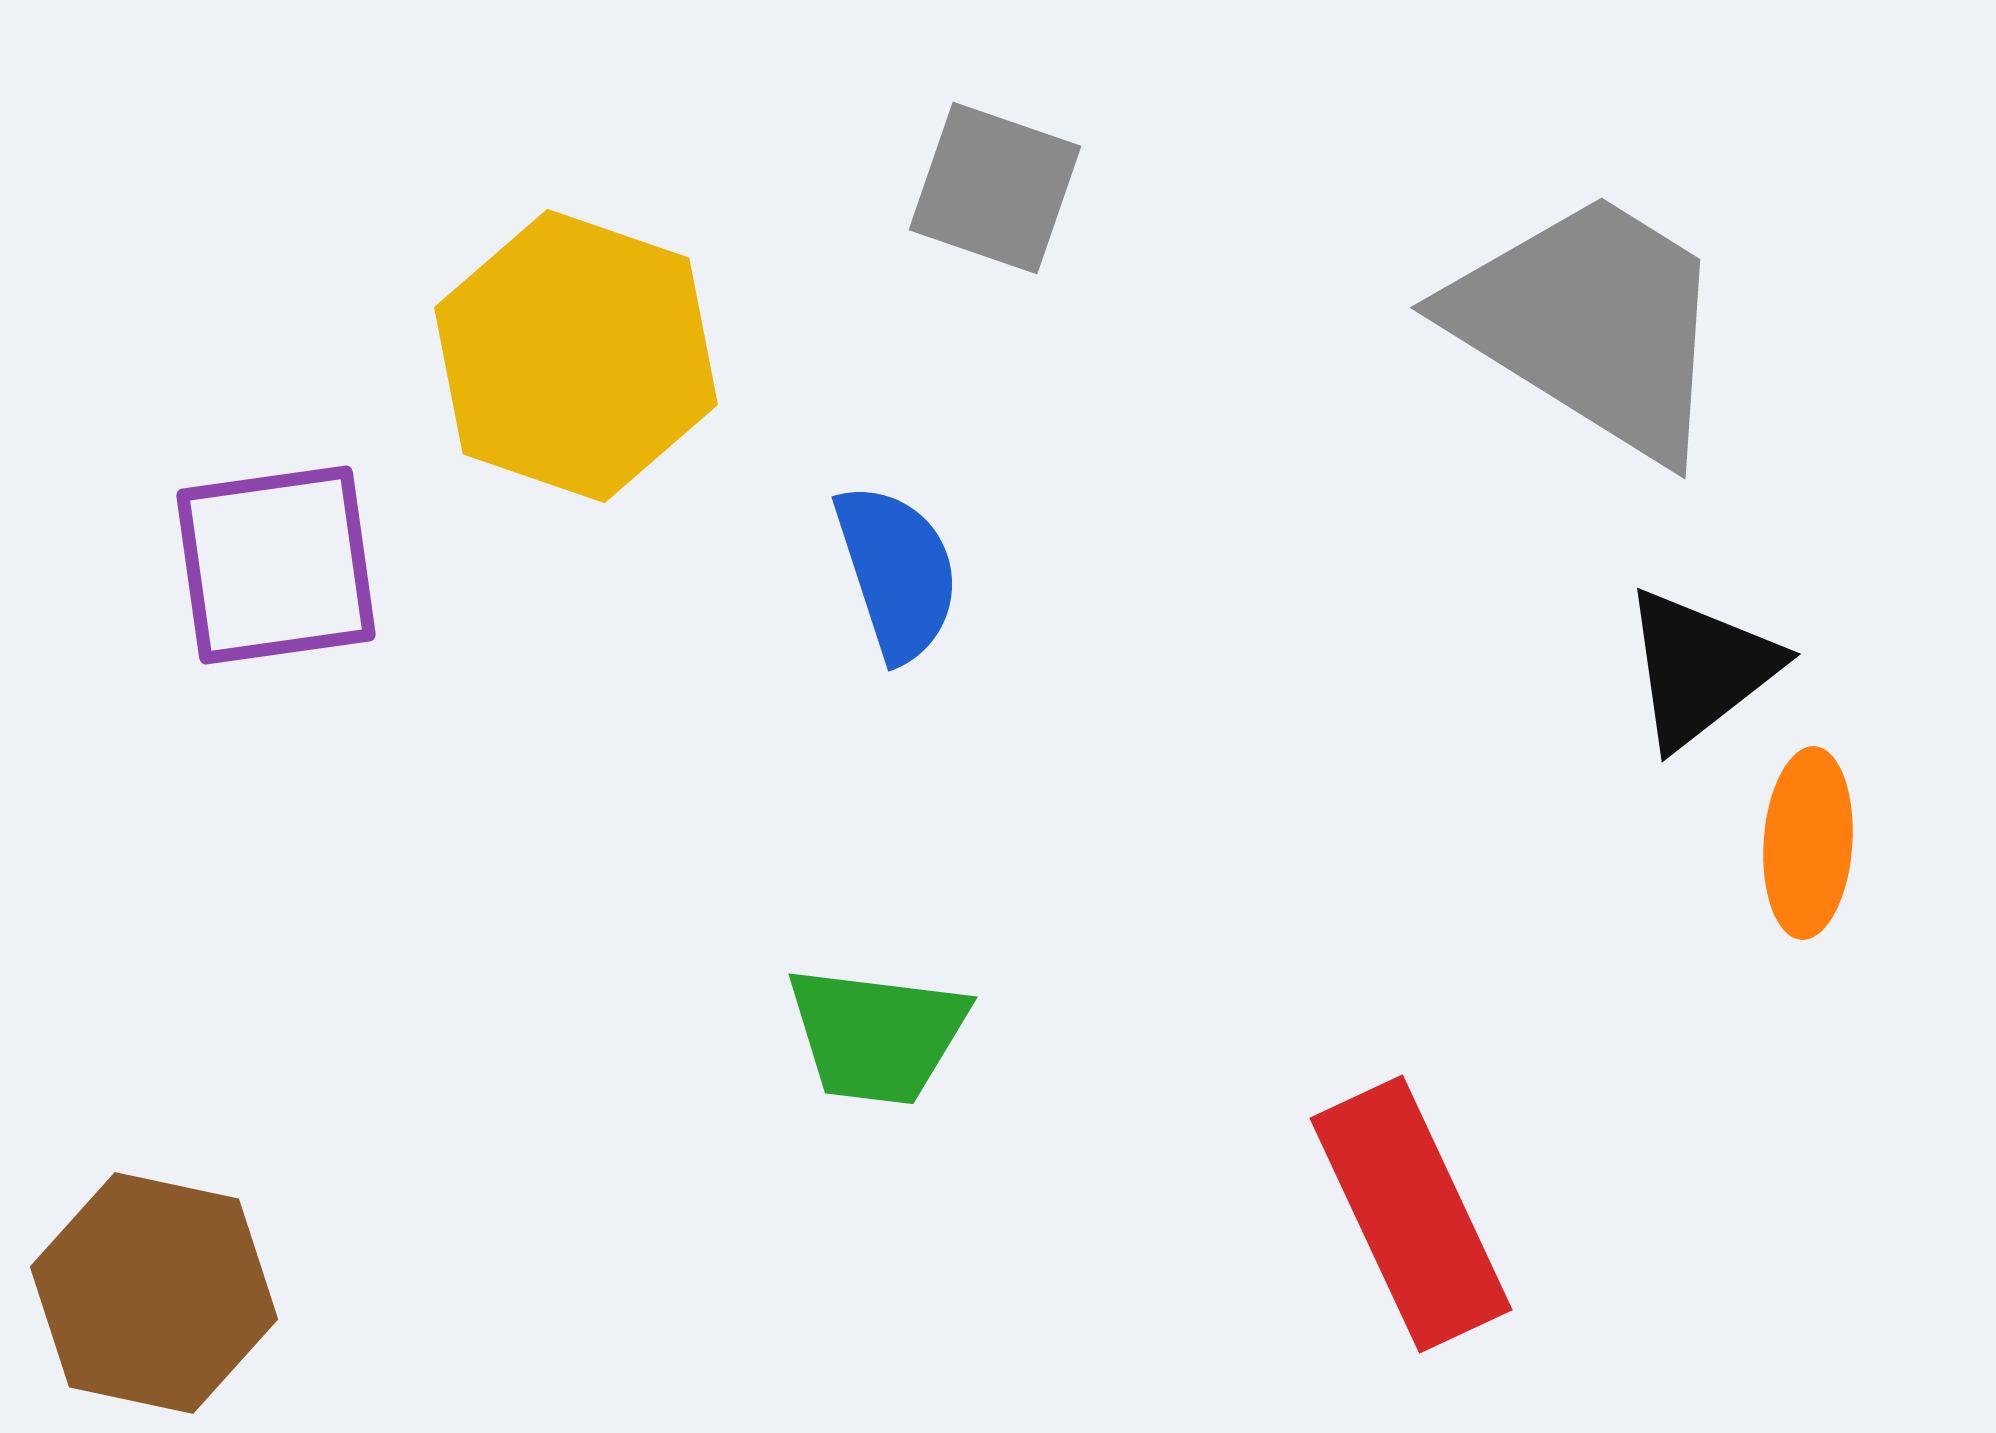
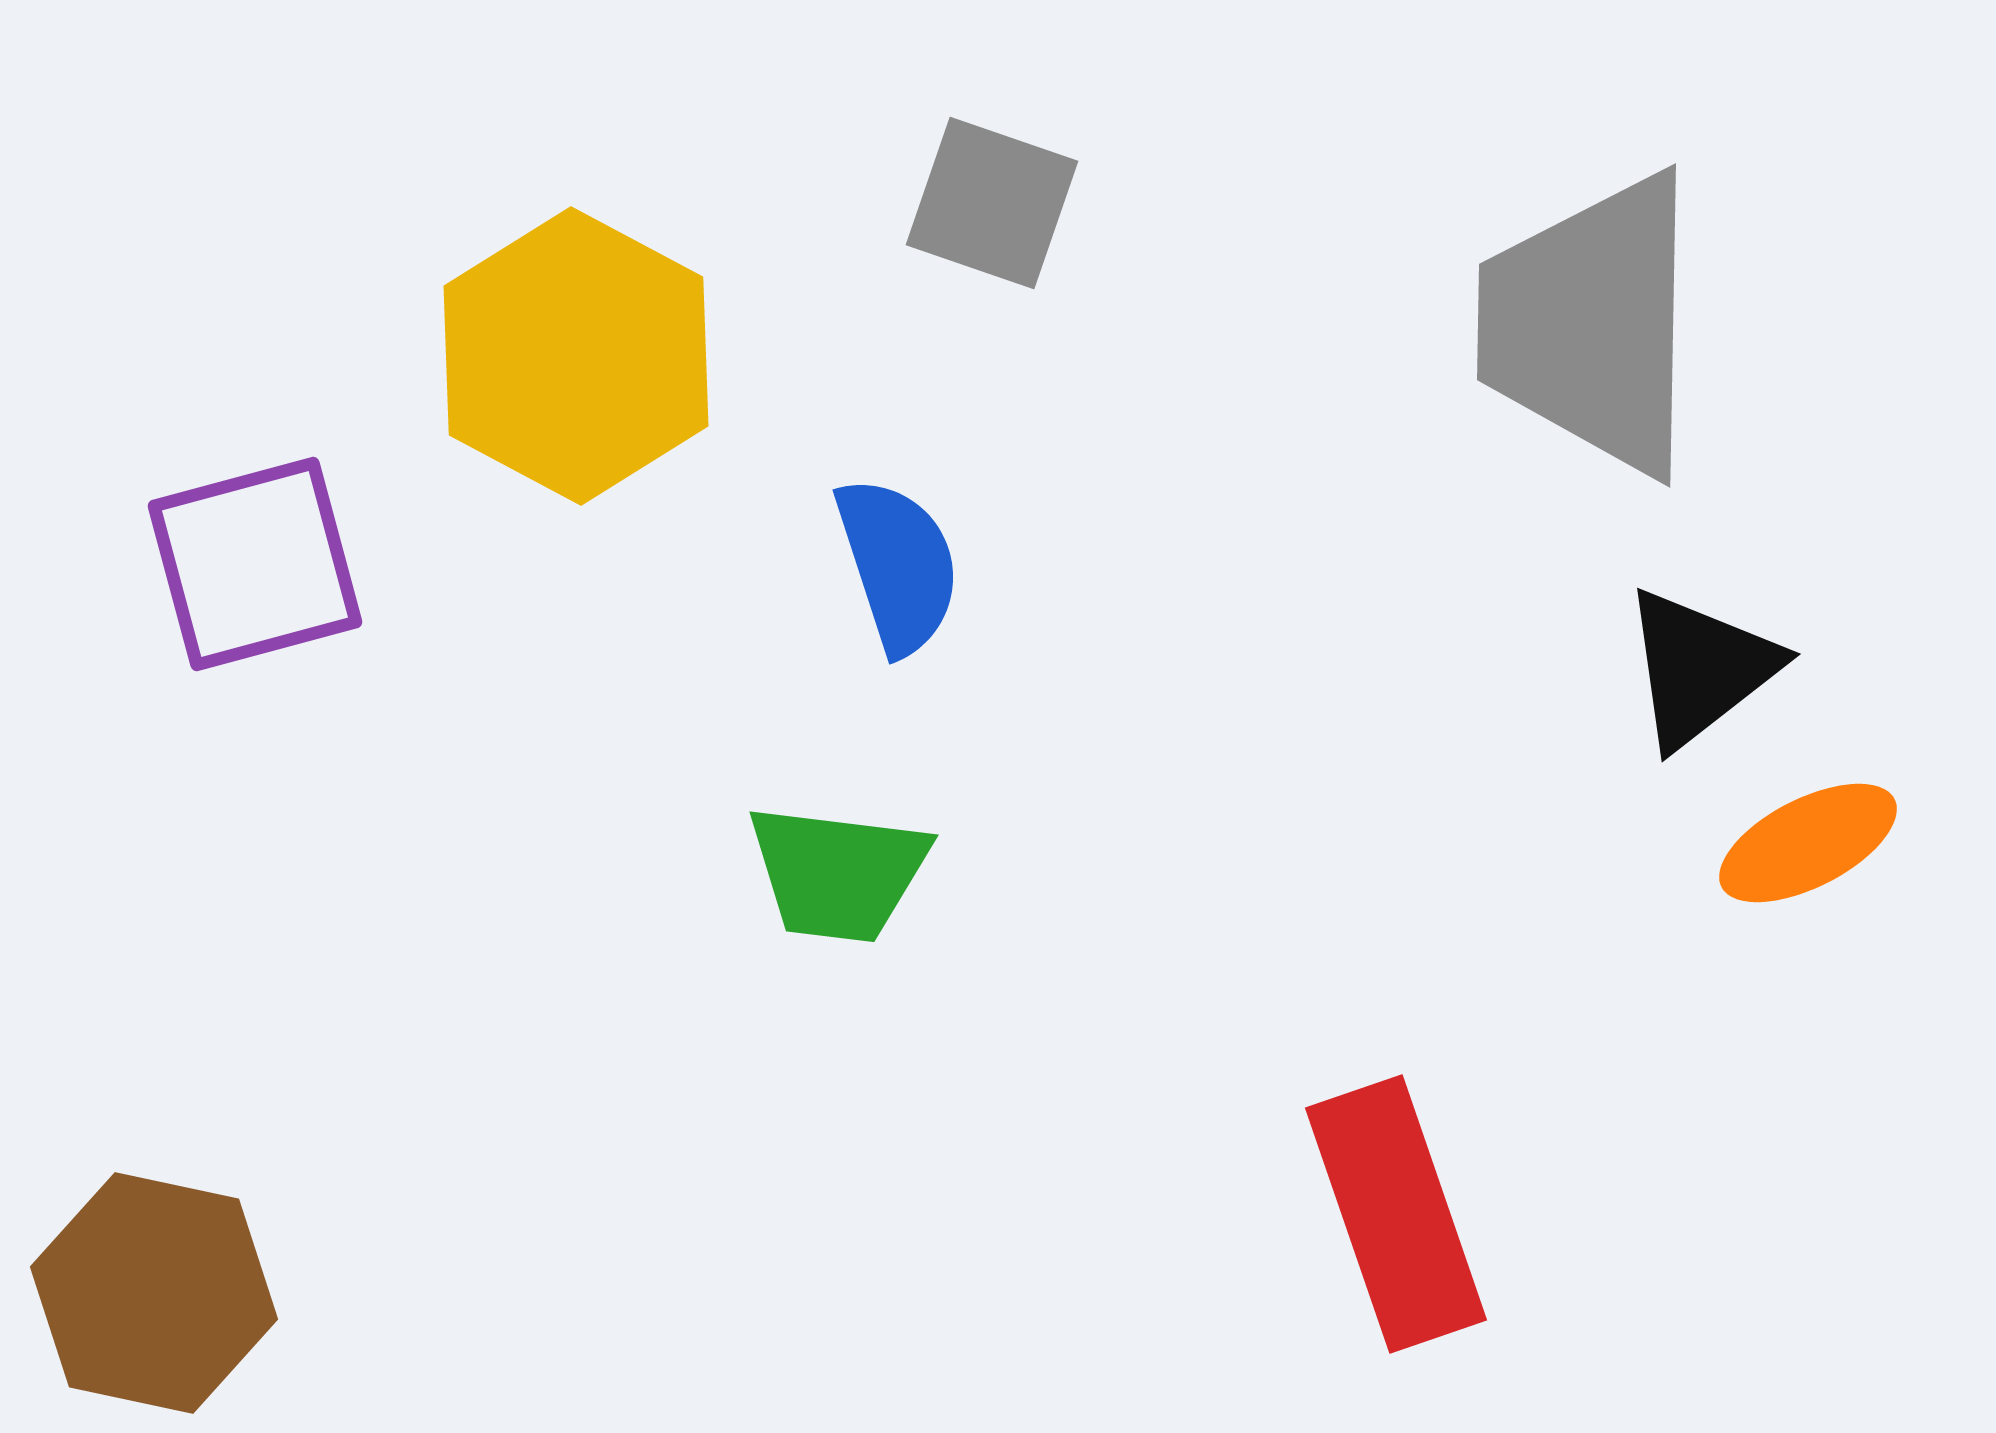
gray square: moved 3 px left, 15 px down
gray trapezoid: rotated 121 degrees counterclockwise
yellow hexagon: rotated 9 degrees clockwise
purple square: moved 21 px left, 1 px up; rotated 7 degrees counterclockwise
blue semicircle: moved 1 px right, 7 px up
orange ellipse: rotated 59 degrees clockwise
green trapezoid: moved 39 px left, 162 px up
red rectangle: moved 15 px left; rotated 6 degrees clockwise
